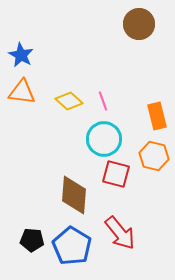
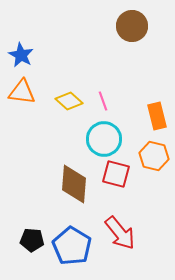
brown circle: moved 7 px left, 2 px down
brown diamond: moved 11 px up
